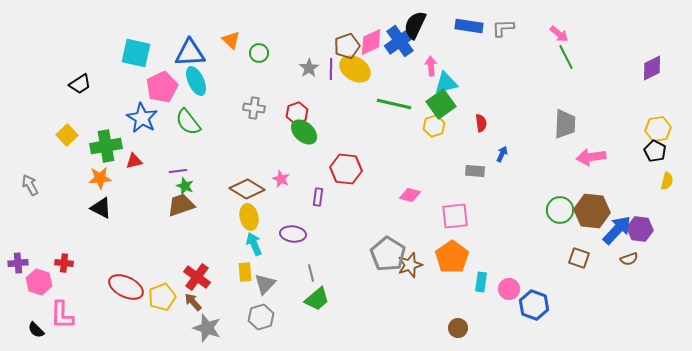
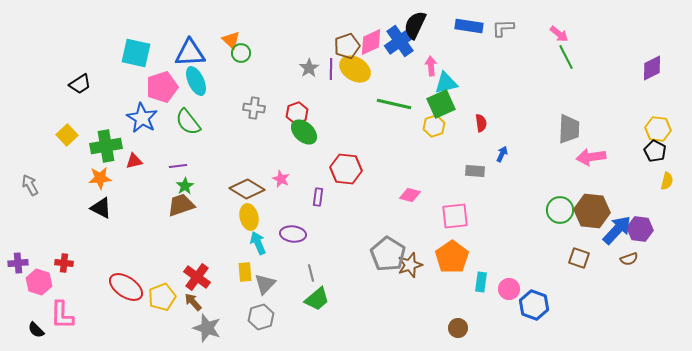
green circle at (259, 53): moved 18 px left
pink pentagon at (162, 87): rotated 8 degrees clockwise
green square at (441, 104): rotated 12 degrees clockwise
gray trapezoid at (565, 124): moved 4 px right, 5 px down
yellow hexagon at (658, 129): rotated 15 degrees clockwise
purple line at (178, 171): moved 5 px up
green star at (185, 186): rotated 18 degrees clockwise
cyan arrow at (254, 244): moved 4 px right, 1 px up
red ellipse at (126, 287): rotated 8 degrees clockwise
